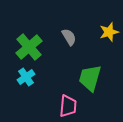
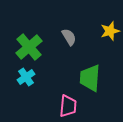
yellow star: moved 1 px right, 1 px up
green trapezoid: rotated 12 degrees counterclockwise
